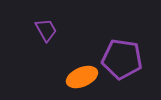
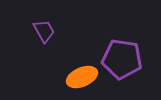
purple trapezoid: moved 2 px left, 1 px down
